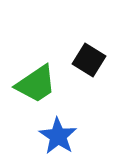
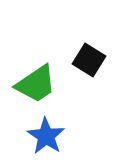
blue star: moved 12 px left
